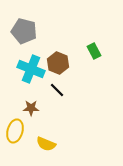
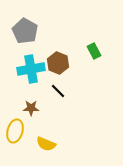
gray pentagon: moved 1 px right; rotated 15 degrees clockwise
cyan cross: rotated 32 degrees counterclockwise
black line: moved 1 px right, 1 px down
